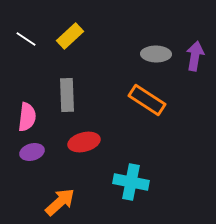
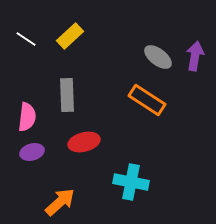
gray ellipse: moved 2 px right, 3 px down; rotated 36 degrees clockwise
